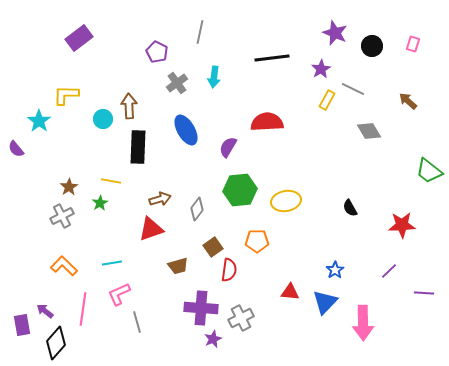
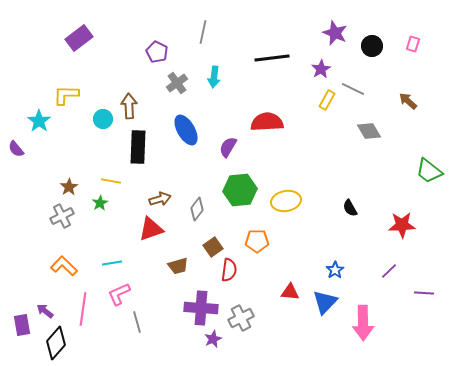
gray line at (200, 32): moved 3 px right
